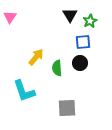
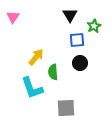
pink triangle: moved 3 px right
green star: moved 4 px right, 5 px down
blue square: moved 6 px left, 2 px up
green semicircle: moved 4 px left, 4 px down
cyan L-shape: moved 8 px right, 3 px up
gray square: moved 1 px left
